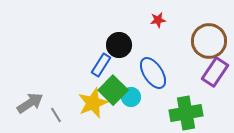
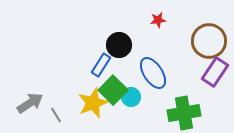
green cross: moved 2 px left
